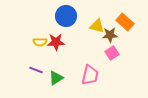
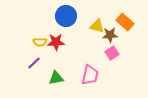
purple line: moved 2 px left, 7 px up; rotated 64 degrees counterclockwise
green triangle: rotated 21 degrees clockwise
